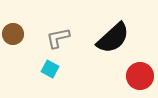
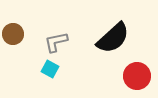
gray L-shape: moved 2 px left, 4 px down
red circle: moved 3 px left
